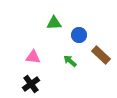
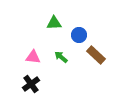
brown rectangle: moved 5 px left
green arrow: moved 9 px left, 4 px up
